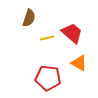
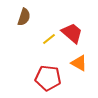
brown semicircle: moved 5 px left, 1 px up
yellow line: moved 2 px right, 1 px down; rotated 24 degrees counterclockwise
